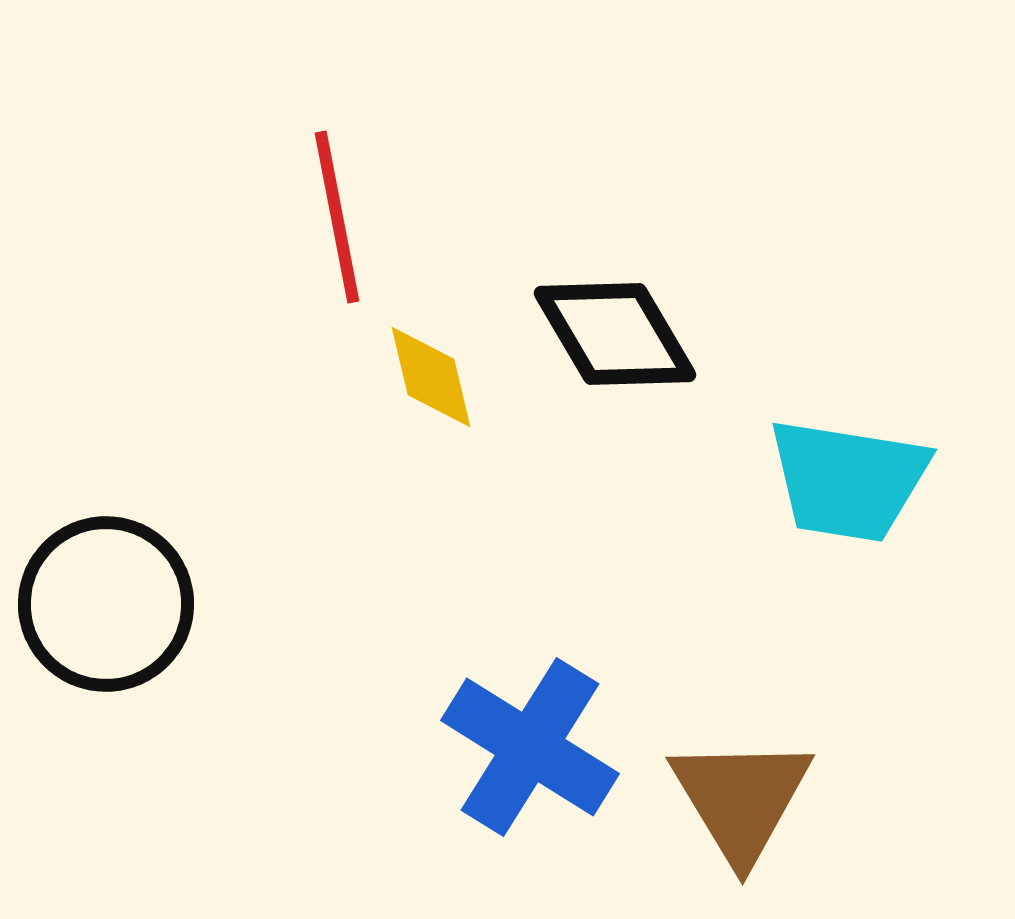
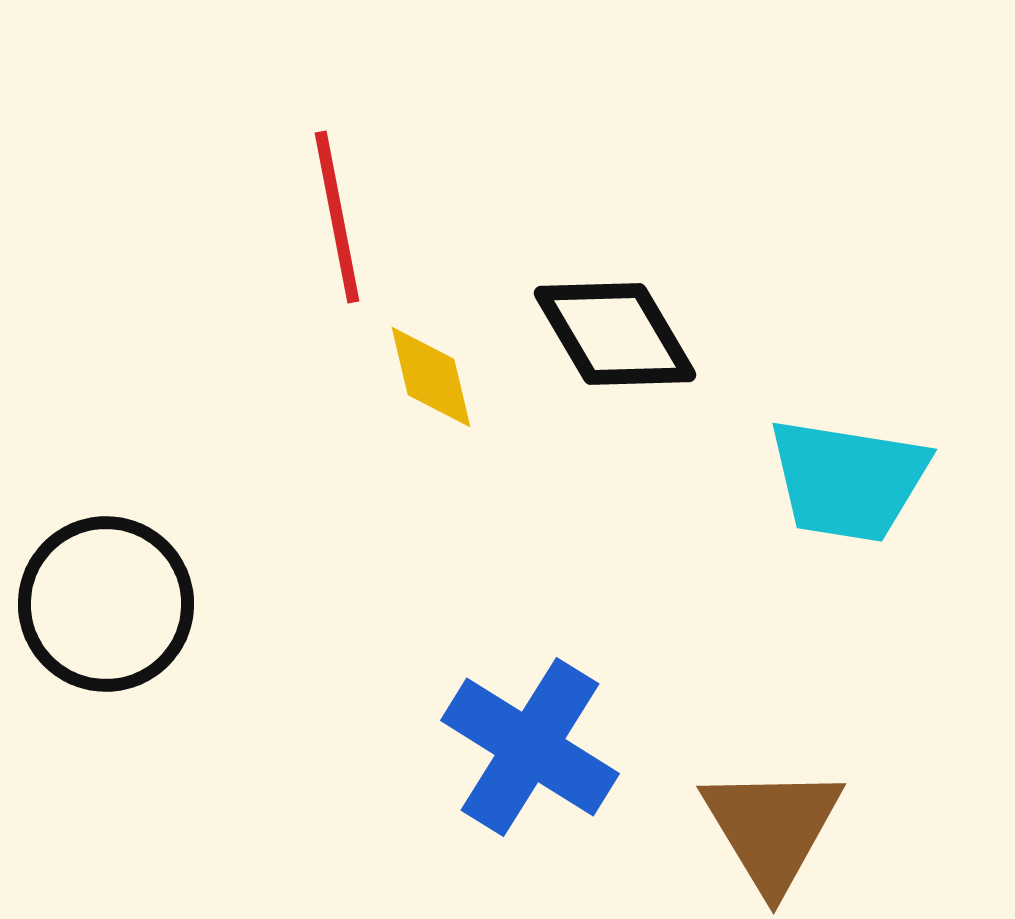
brown triangle: moved 31 px right, 29 px down
